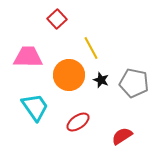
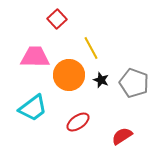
pink trapezoid: moved 7 px right
gray pentagon: rotated 8 degrees clockwise
cyan trapezoid: moved 2 px left, 1 px down; rotated 88 degrees clockwise
